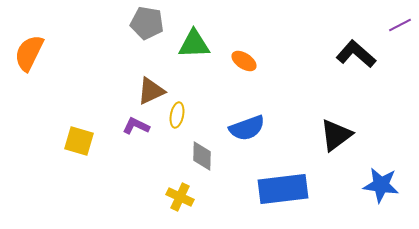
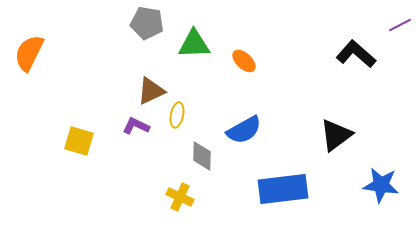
orange ellipse: rotated 10 degrees clockwise
blue semicircle: moved 3 px left, 2 px down; rotated 9 degrees counterclockwise
